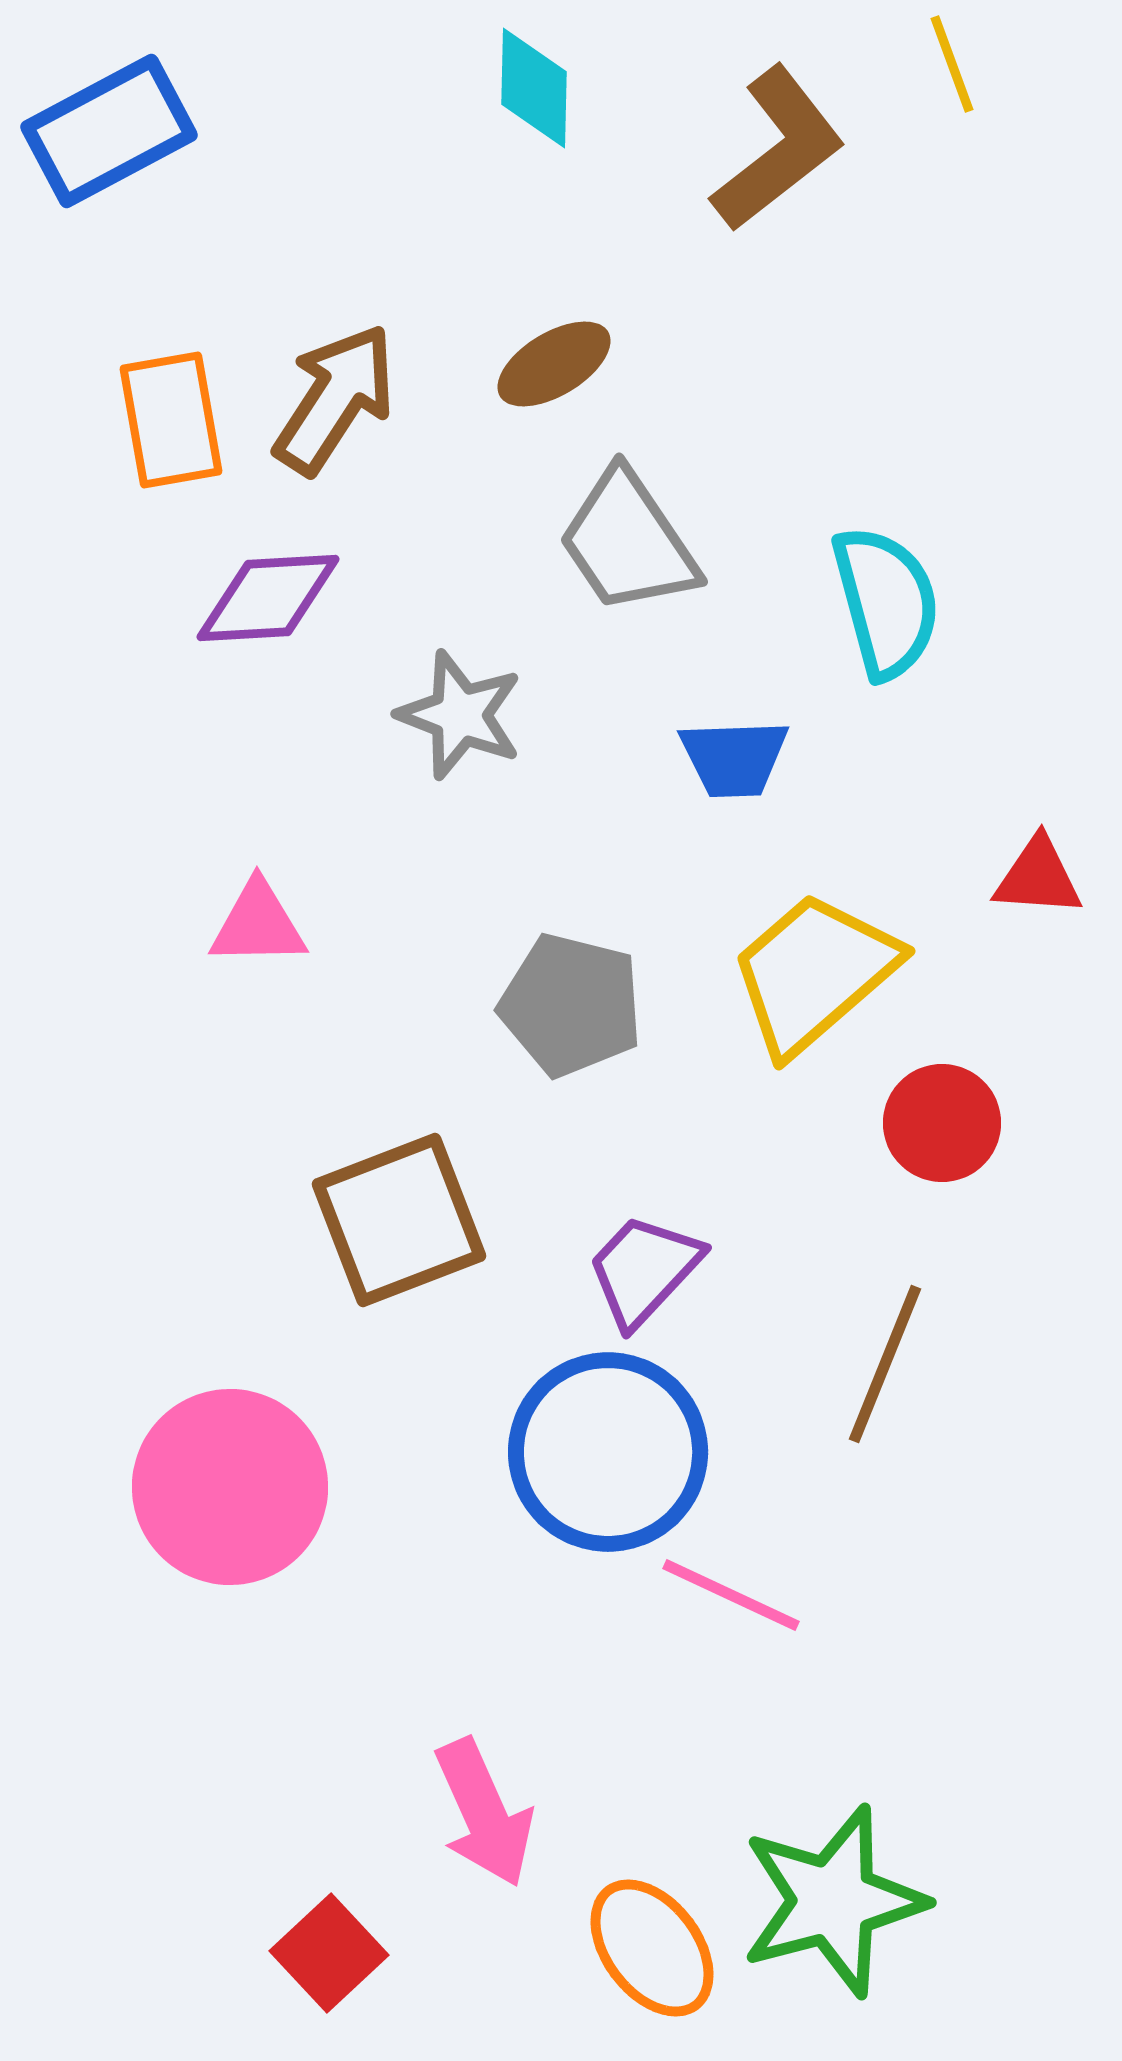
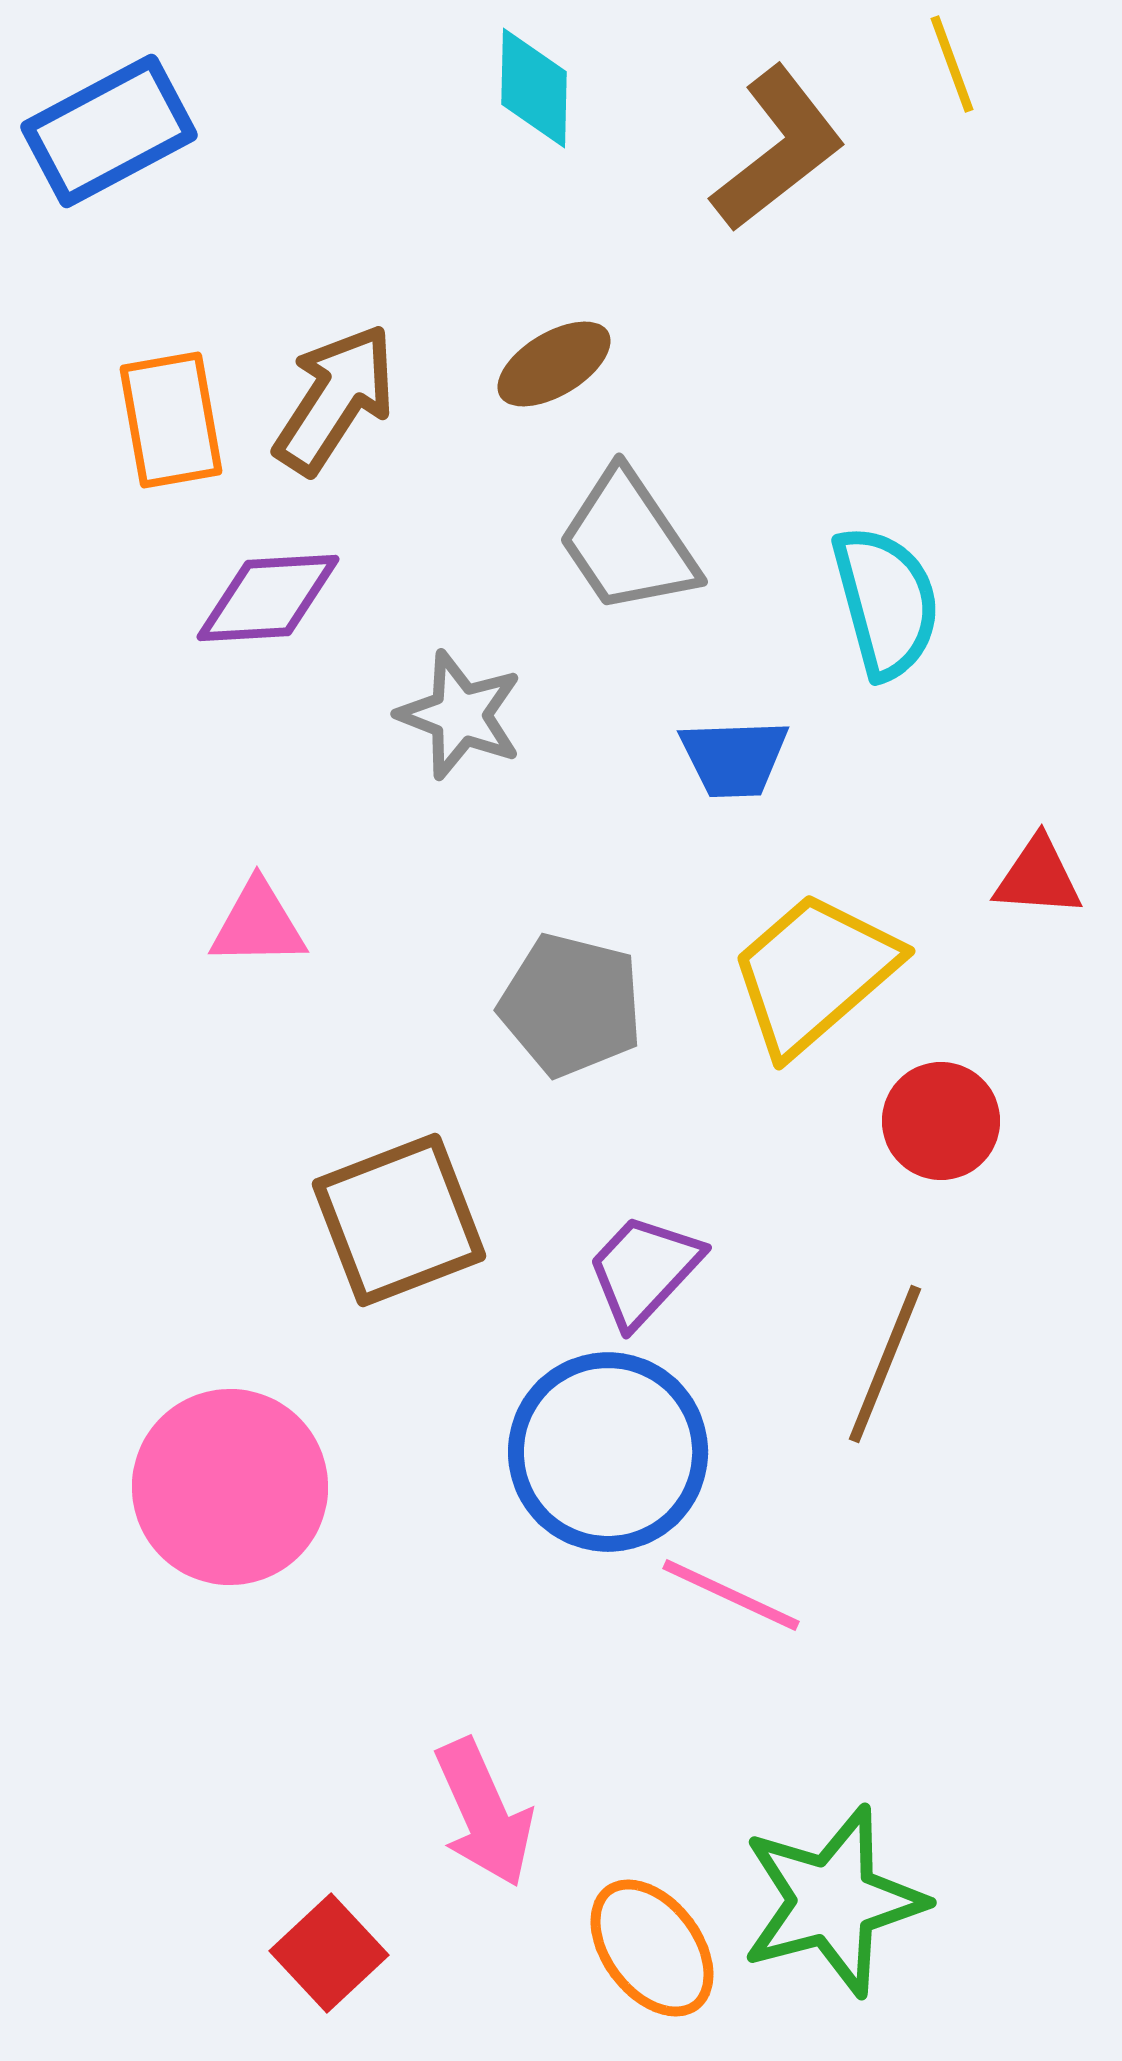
red circle: moved 1 px left, 2 px up
